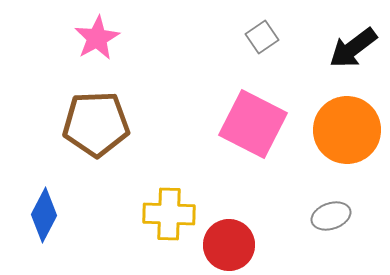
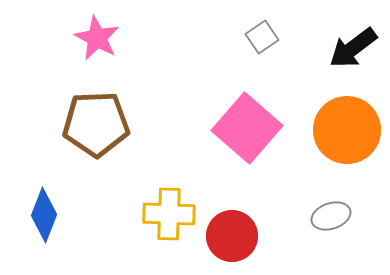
pink star: rotated 15 degrees counterclockwise
pink square: moved 6 px left, 4 px down; rotated 14 degrees clockwise
blue diamond: rotated 6 degrees counterclockwise
red circle: moved 3 px right, 9 px up
